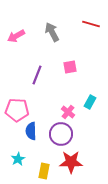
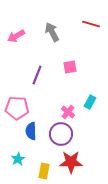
pink pentagon: moved 2 px up
